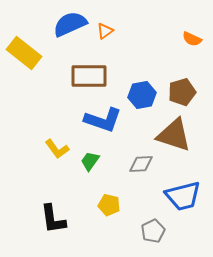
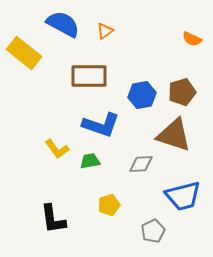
blue semicircle: moved 7 px left; rotated 52 degrees clockwise
blue L-shape: moved 2 px left, 5 px down
green trapezoid: rotated 45 degrees clockwise
yellow pentagon: rotated 30 degrees counterclockwise
